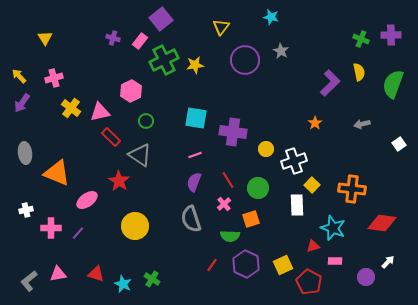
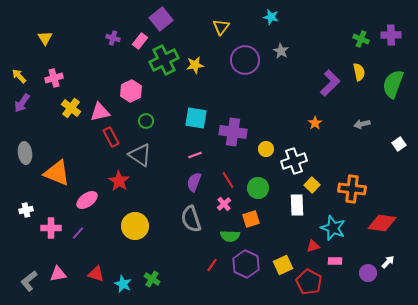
red rectangle at (111, 137): rotated 18 degrees clockwise
purple circle at (366, 277): moved 2 px right, 4 px up
